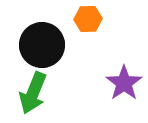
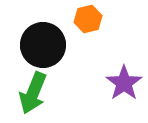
orange hexagon: rotated 12 degrees counterclockwise
black circle: moved 1 px right
